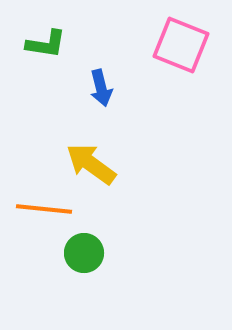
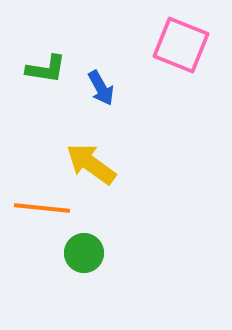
green L-shape: moved 25 px down
blue arrow: rotated 15 degrees counterclockwise
orange line: moved 2 px left, 1 px up
